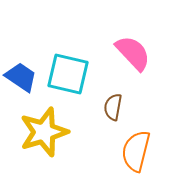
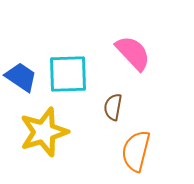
cyan square: rotated 15 degrees counterclockwise
